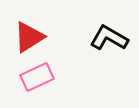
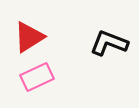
black L-shape: moved 5 px down; rotated 9 degrees counterclockwise
